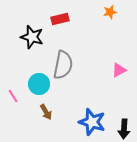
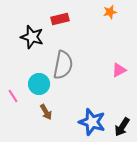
black arrow: moved 2 px left, 2 px up; rotated 30 degrees clockwise
